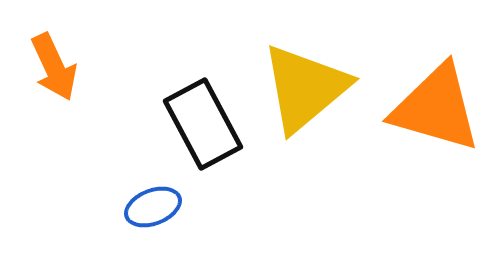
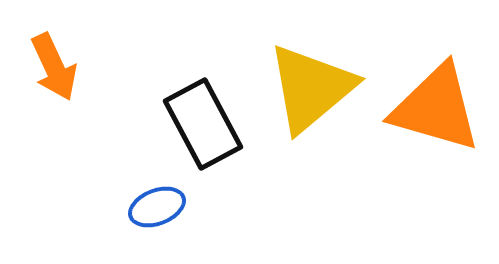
yellow triangle: moved 6 px right
blue ellipse: moved 4 px right
